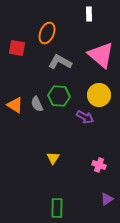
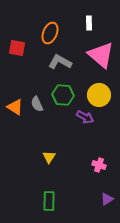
white rectangle: moved 9 px down
orange ellipse: moved 3 px right
green hexagon: moved 4 px right, 1 px up
orange triangle: moved 2 px down
yellow triangle: moved 4 px left, 1 px up
green rectangle: moved 8 px left, 7 px up
